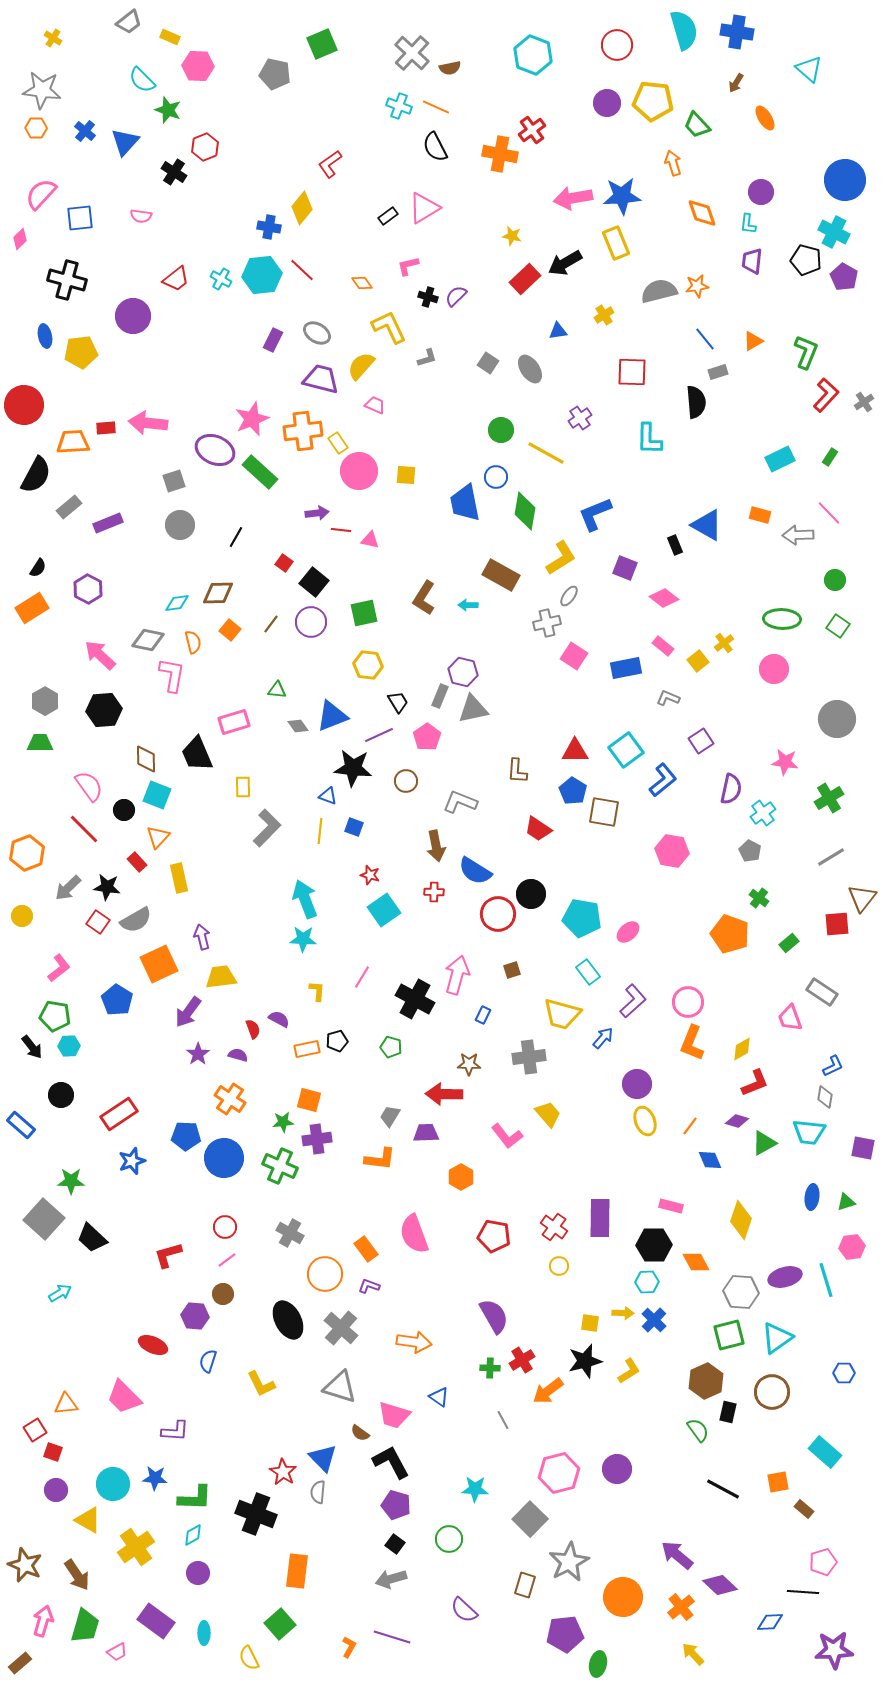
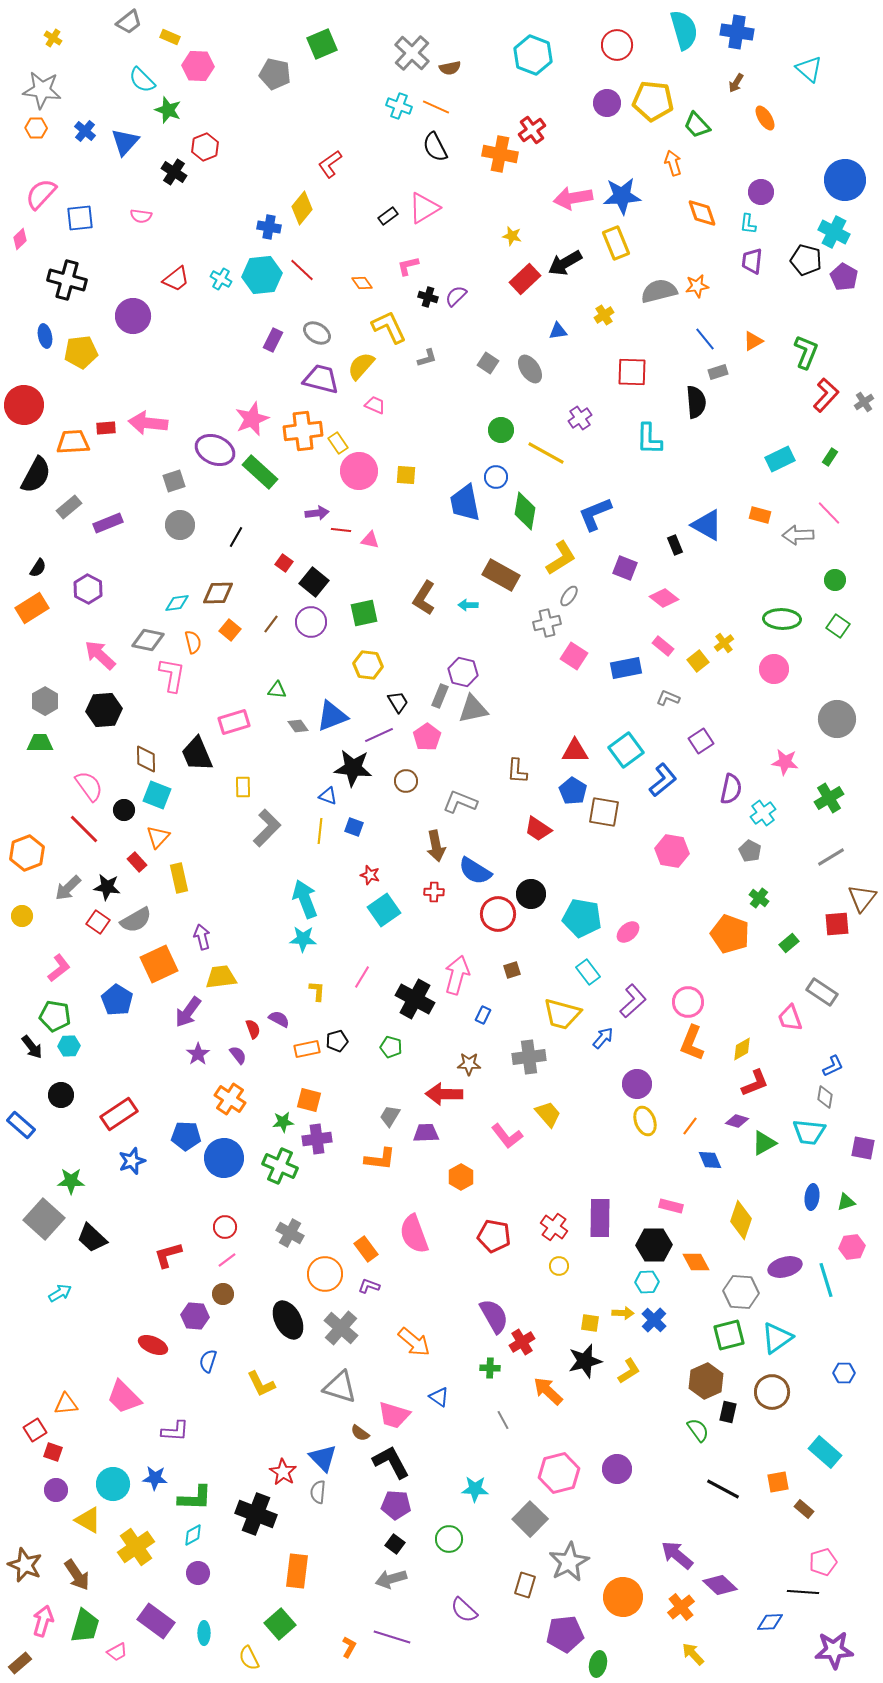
purple semicircle at (238, 1055): rotated 36 degrees clockwise
purple ellipse at (785, 1277): moved 10 px up
orange arrow at (414, 1342): rotated 32 degrees clockwise
red cross at (522, 1360): moved 18 px up
orange arrow at (548, 1391): rotated 80 degrees clockwise
purple pentagon at (396, 1505): rotated 12 degrees counterclockwise
